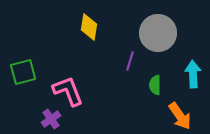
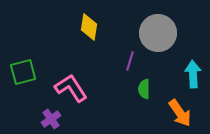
green semicircle: moved 11 px left, 4 px down
pink L-shape: moved 3 px right, 3 px up; rotated 12 degrees counterclockwise
orange arrow: moved 3 px up
